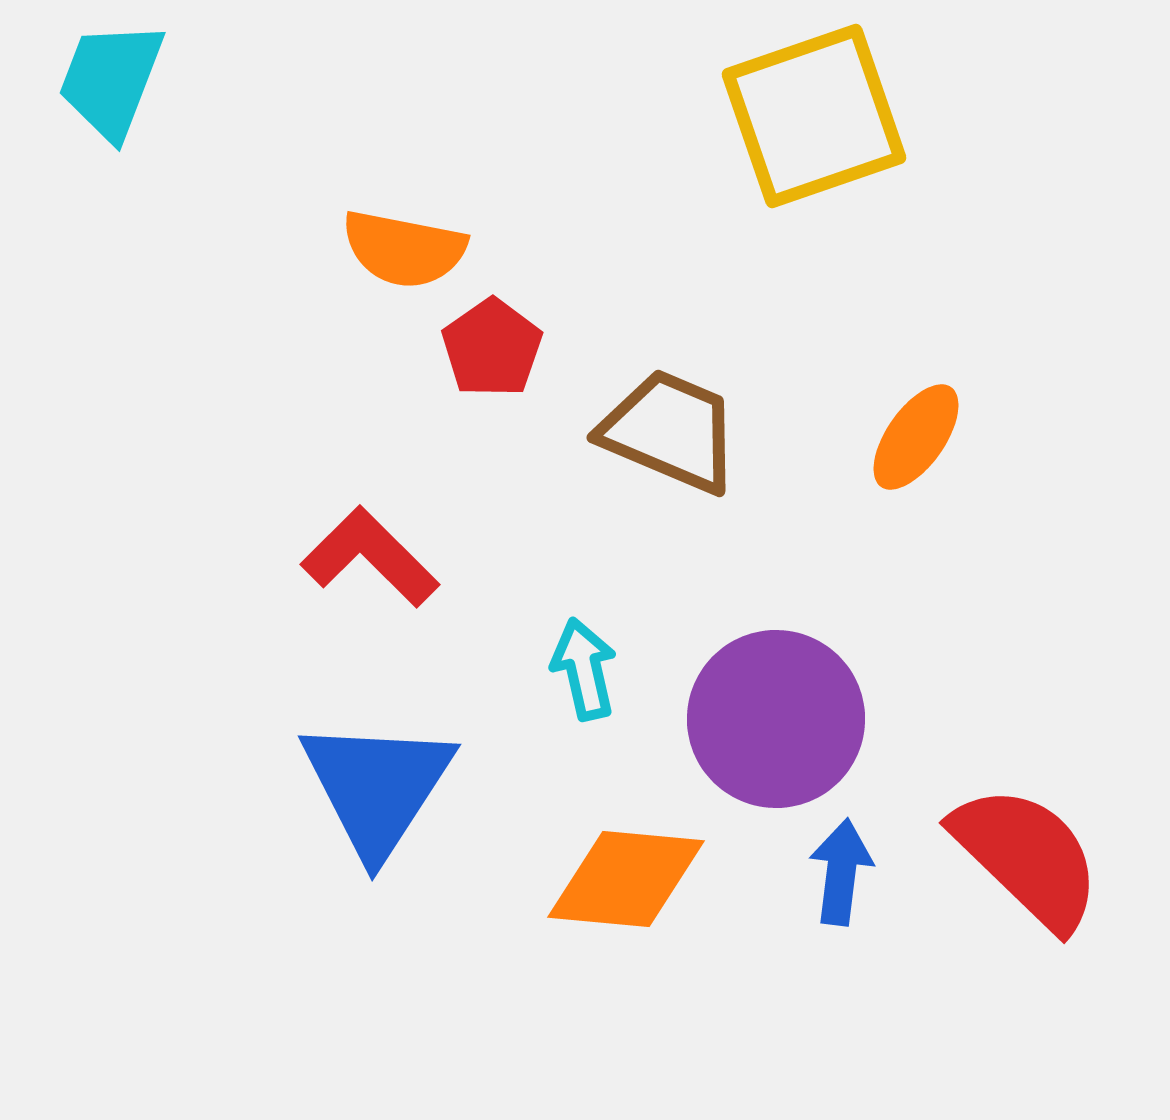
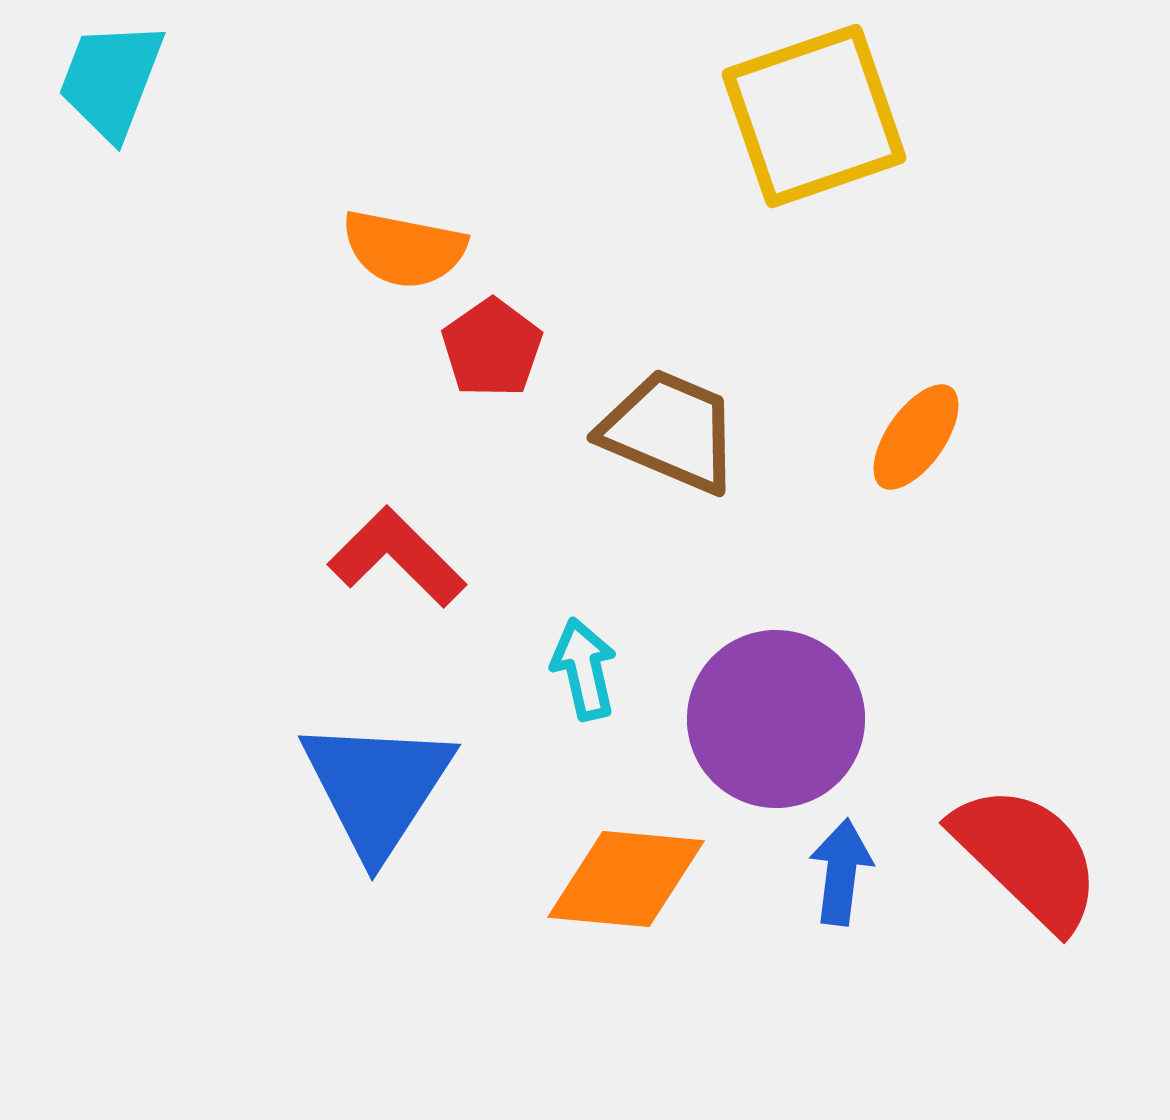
red L-shape: moved 27 px right
